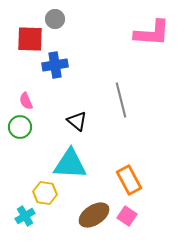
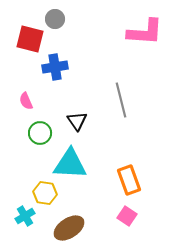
pink L-shape: moved 7 px left, 1 px up
red square: rotated 12 degrees clockwise
blue cross: moved 2 px down
black triangle: rotated 15 degrees clockwise
green circle: moved 20 px right, 6 px down
orange rectangle: rotated 8 degrees clockwise
brown ellipse: moved 25 px left, 13 px down
